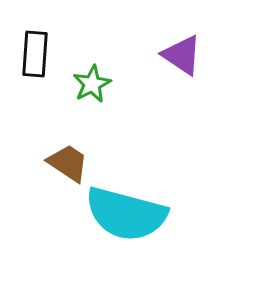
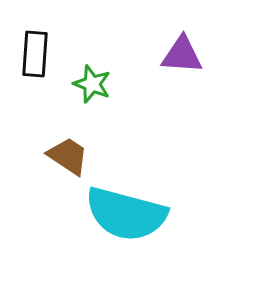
purple triangle: rotated 30 degrees counterclockwise
green star: rotated 24 degrees counterclockwise
brown trapezoid: moved 7 px up
